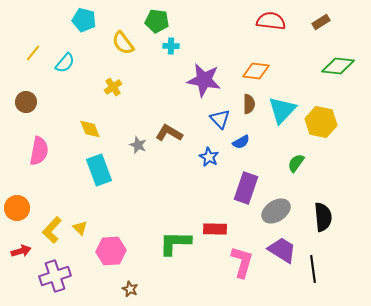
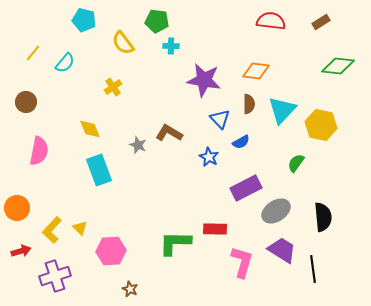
yellow hexagon: moved 3 px down
purple rectangle: rotated 44 degrees clockwise
